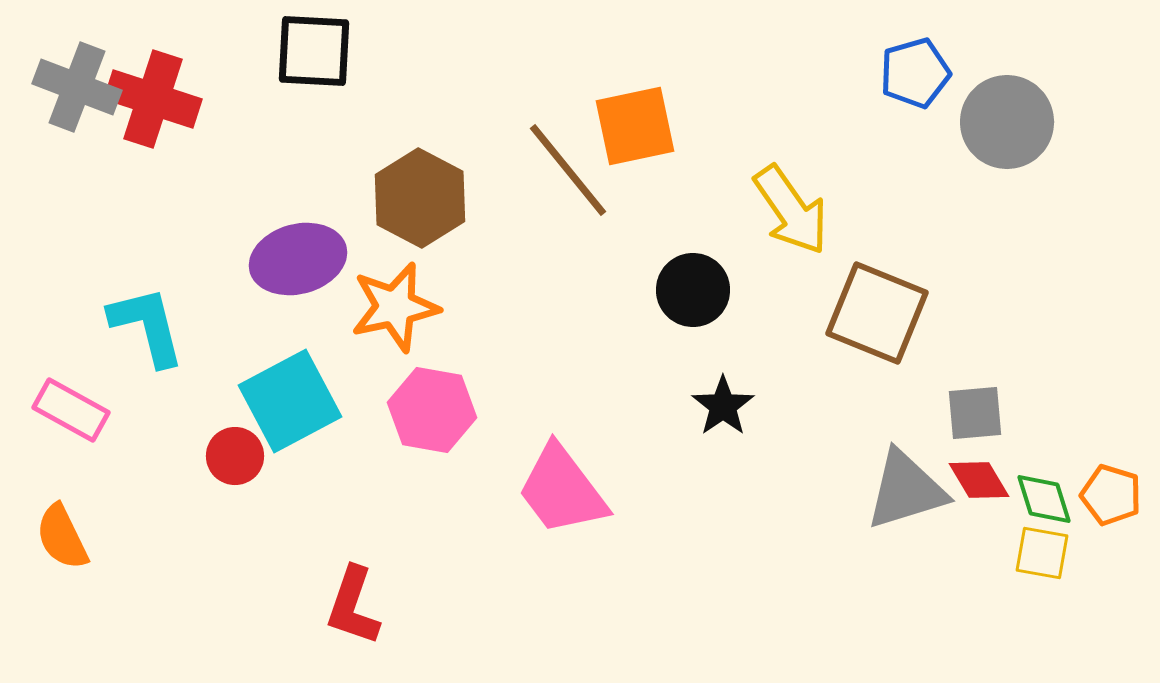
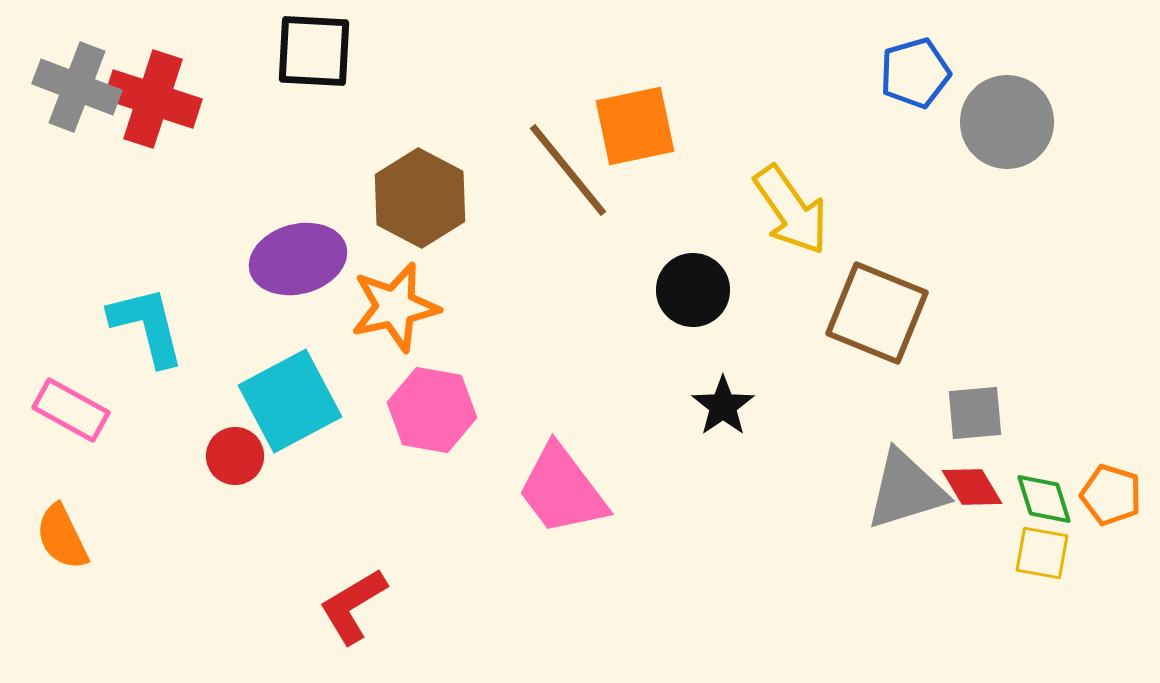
red diamond: moved 7 px left, 7 px down
red L-shape: rotated 40 degrees clockwise
